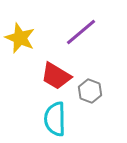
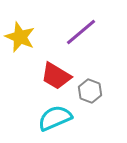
yellow star: moved 1 px up
cyan semicircle: moved 1 px up; rotated 68 degrees clockwise
